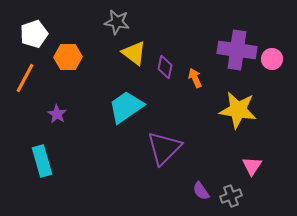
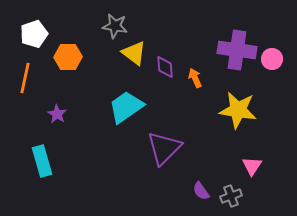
gray star: moved 2 px left, 4 px down
purple diamond: rotated 15 degrees counterclockwise
orange line: rotated 16 degrees counterclockwise
